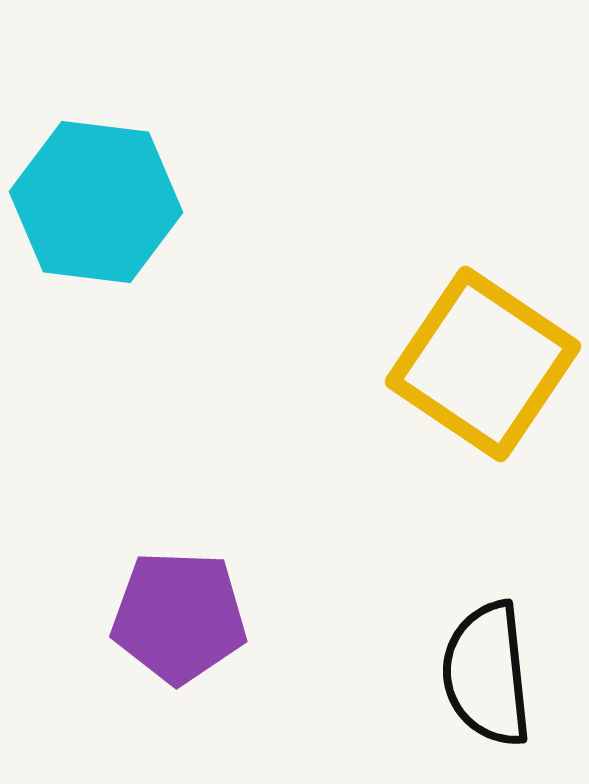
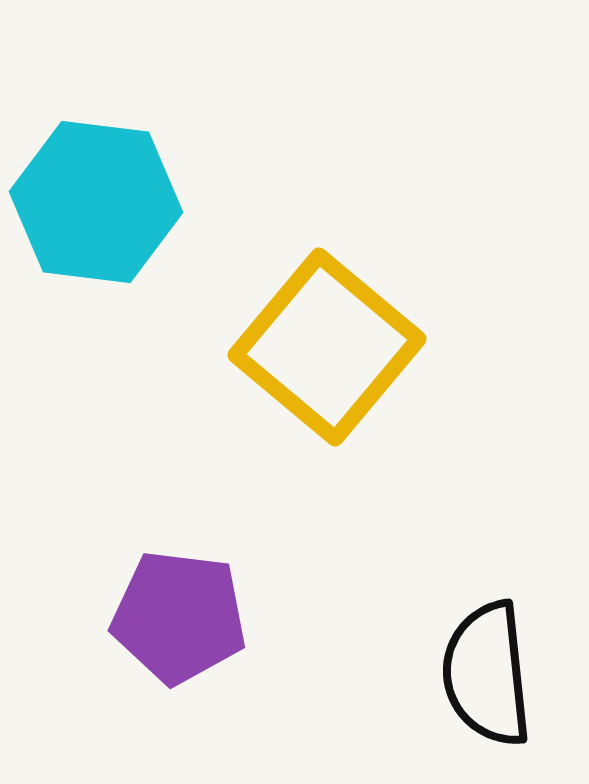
yellow square: moved 156 px left, 17 px up; rotated 6 degrees clockwise
purple pentagon: rotated 5 degrees clockwise
